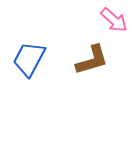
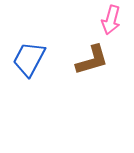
pink arrow: moved 3 px left; rotated 64 degrees clockwise
